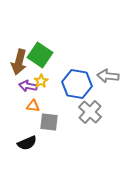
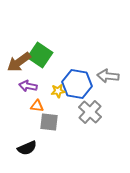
brown arrow: rotated 40 degrees clockwise
yellow star: moved 17 px right, 10 px down; rotated 24 degrees clockwise
orange triangle: moved 4 px right
black semicircle: moved 5 px down
